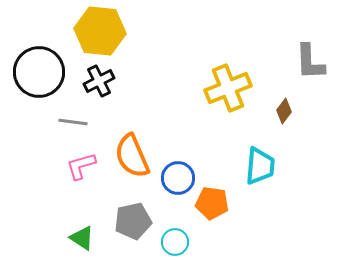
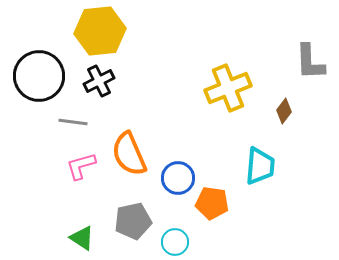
yellow hexagon: rotated 12 degrees counterclockwise
black circle: moved 4 px down
orange semicircle: moved 3 px left, 2 px up
